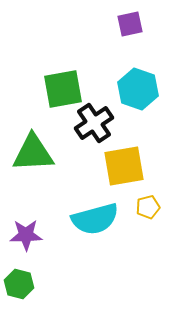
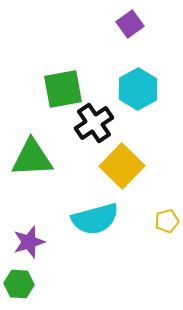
purple square: rotated 24 degrees counterclockwise
cyan hexagon: rotated 12 degrees clockwise
green triangle: moved 1 px left, 5 px down
yellow square: moved 2 px left; rotated 36 degrees counterclockwise
yellow pentagon: moved 19 px right, 14 px down
purple star: moved 3 px right, 7 px down; rotated 16 degrees counterclockwise
green hexagon: rotated 12 degrees counterclockwise
